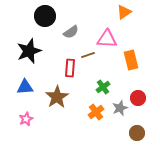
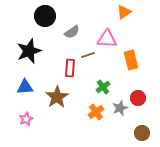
gray semicircle: moved 1 px right
brown circle: moved 5 px right
